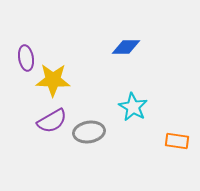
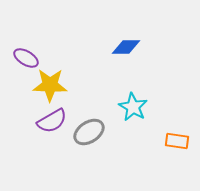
purple ellipse: rotated 50 degrees counterclockwise
yellow star: moved 3 px left, 5 px down
gray ellipse: rotated 24 degrees counterclockwise
